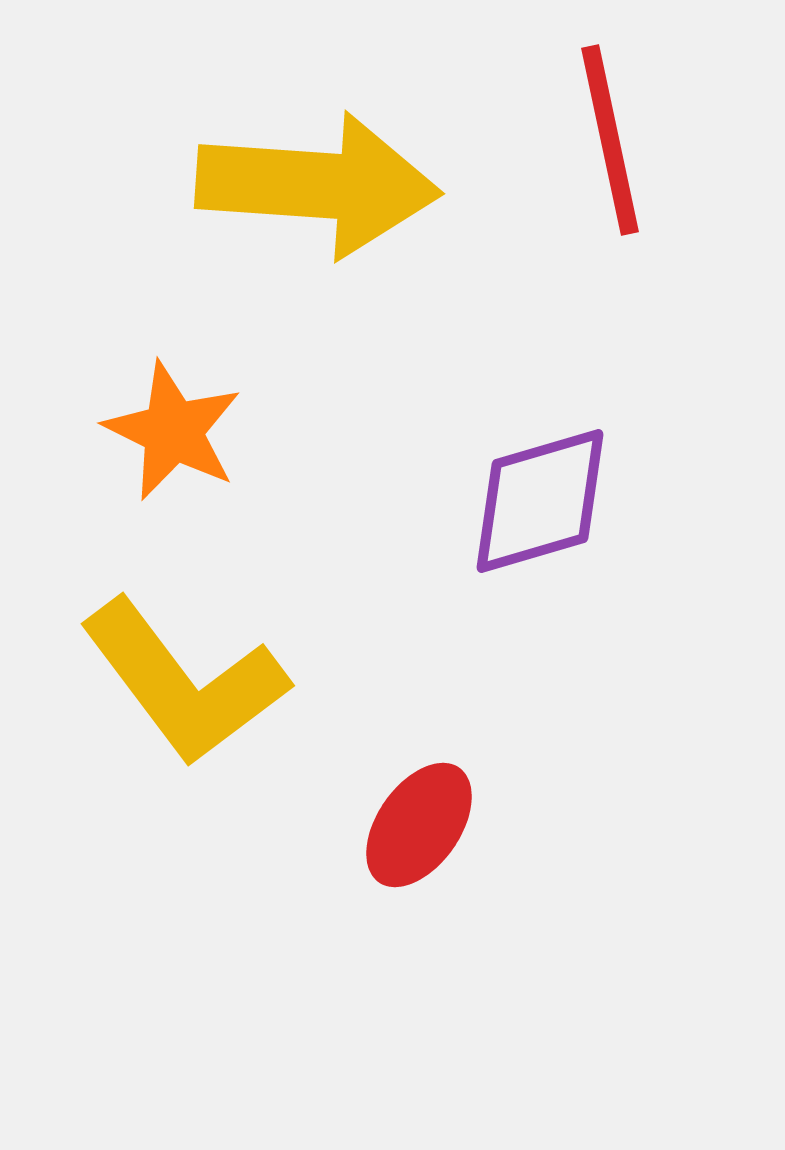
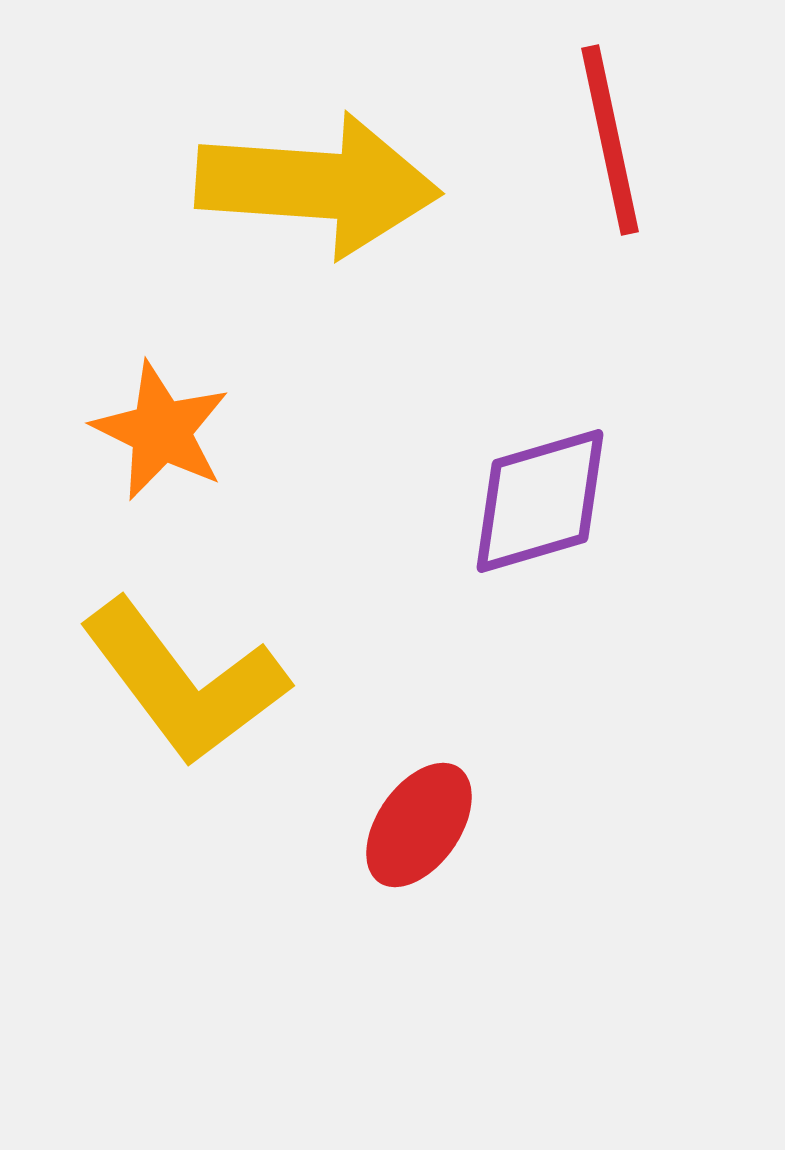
orange star: moved 12 px left
